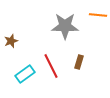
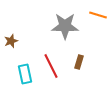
orange line: rotated 12 degrees clockwise
cyan rectangle: rotated 66 degrees counterclockwise
